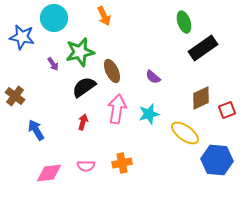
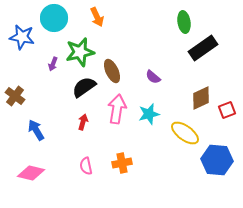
orange arrow: moved 7 px left, 1 px down
green ellipse: rotated 10 degrees clockwise
purple arrow: rotated 56 degrees clockwise
pink semicircle: rotated 78 degrees clockwise
pink diamond: moved 18 px left; rotated 20 degrees clockwise
